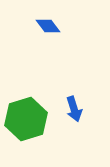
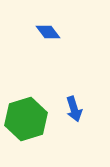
blue diamond: moved 6 px down
